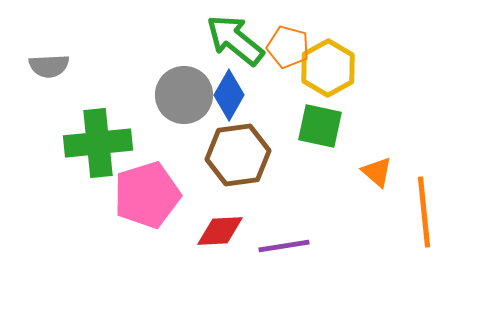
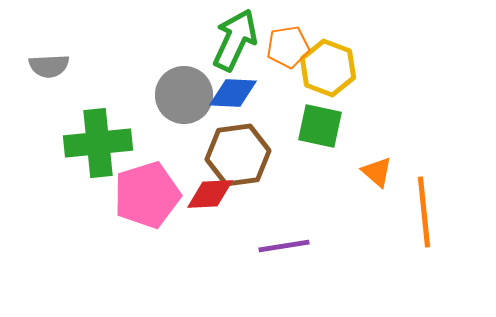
green arrow: rotated 76 degrees clockwise
orange pentagon: rotated 24 degrees counterclockwise
yellow hexagon: rotated 10 degrees counterclockwise
blue diamond: moved 4 px right, 2 px up; rotated 63 degrees clockwise
red diamond: moved 10 px left, 37 px up
